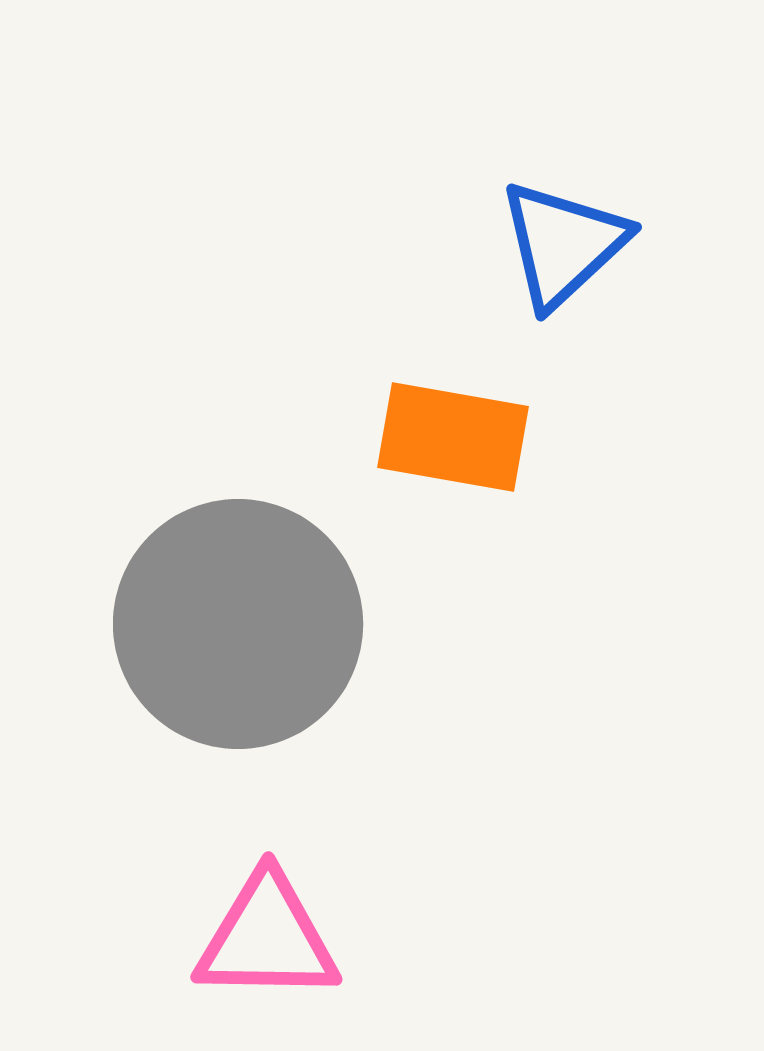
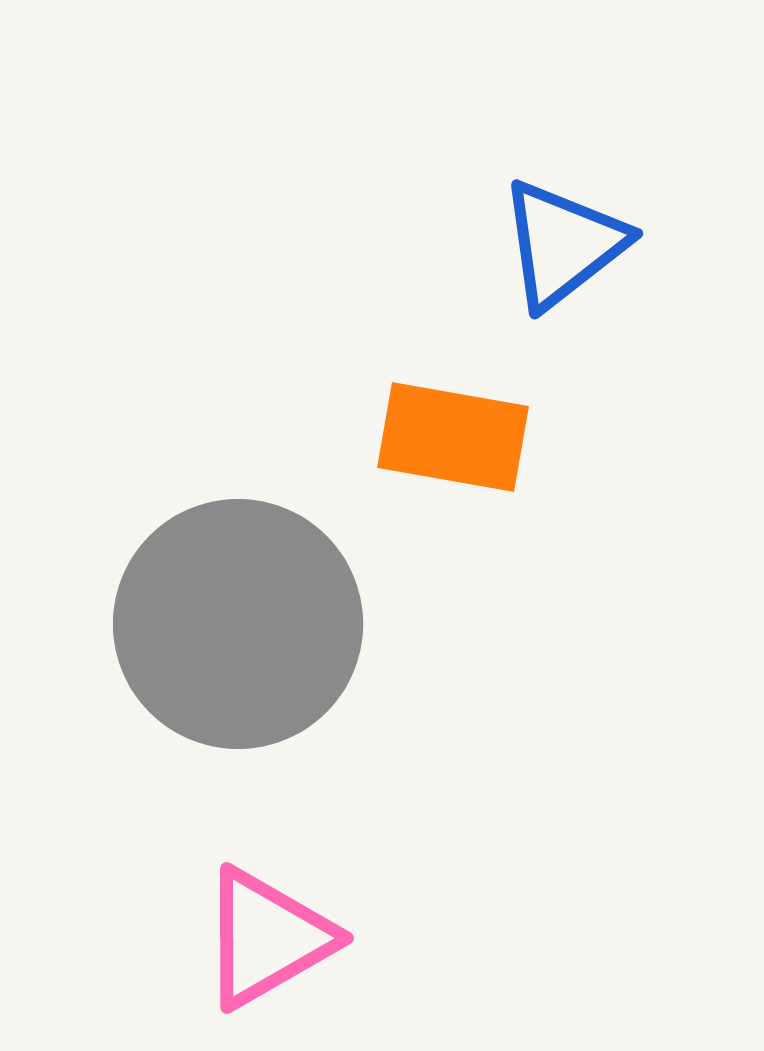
blue triangle: rotated 5 degrees clockwise
pink triangle: rotated 31 degrees counterclockwise
